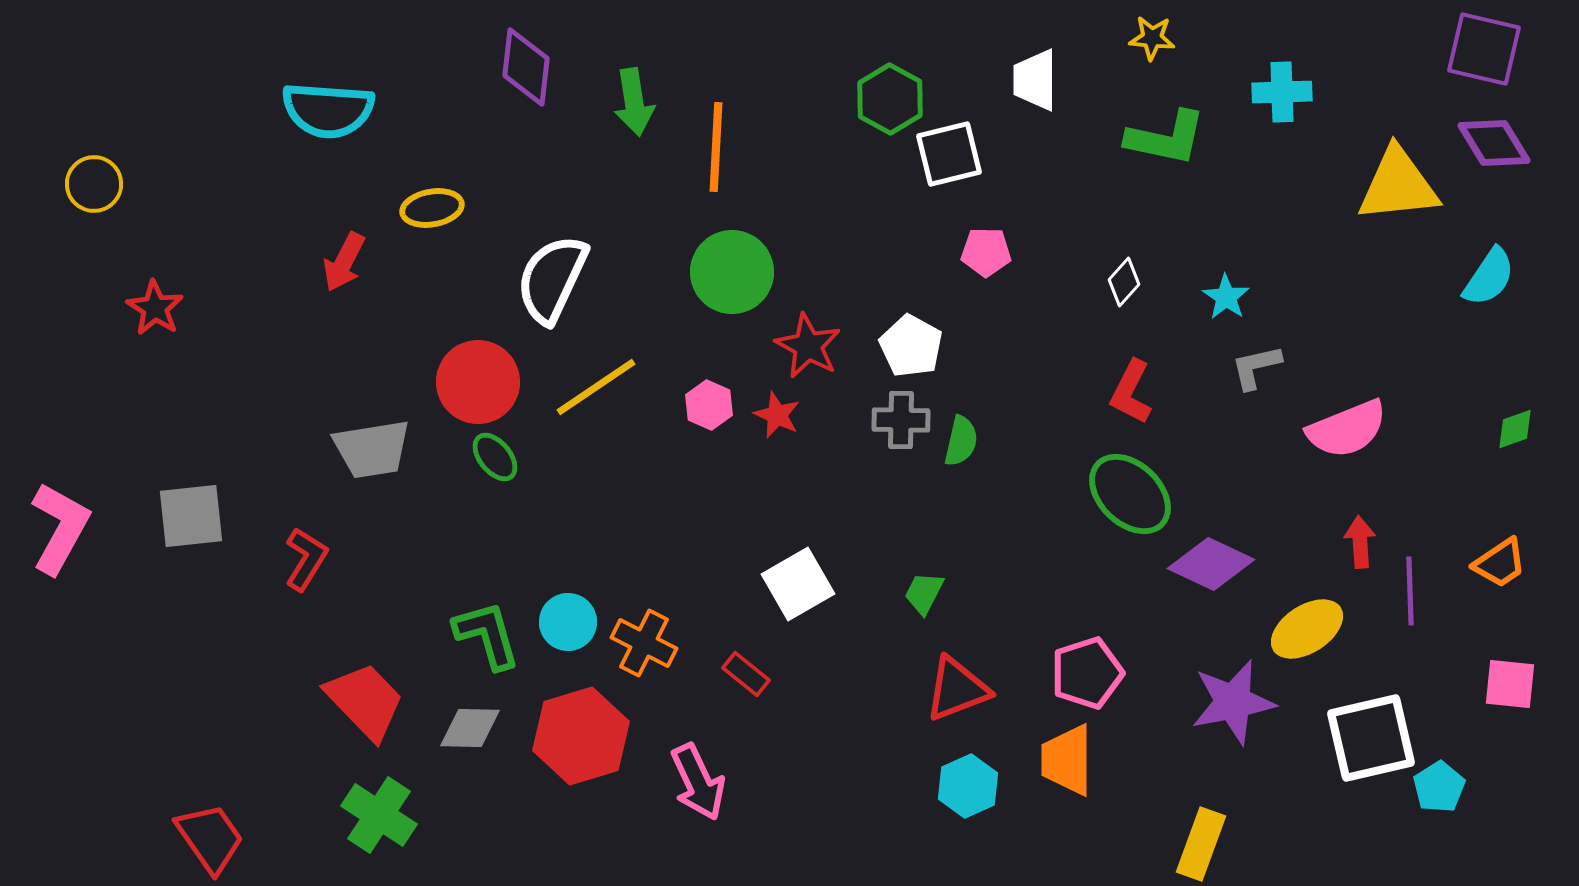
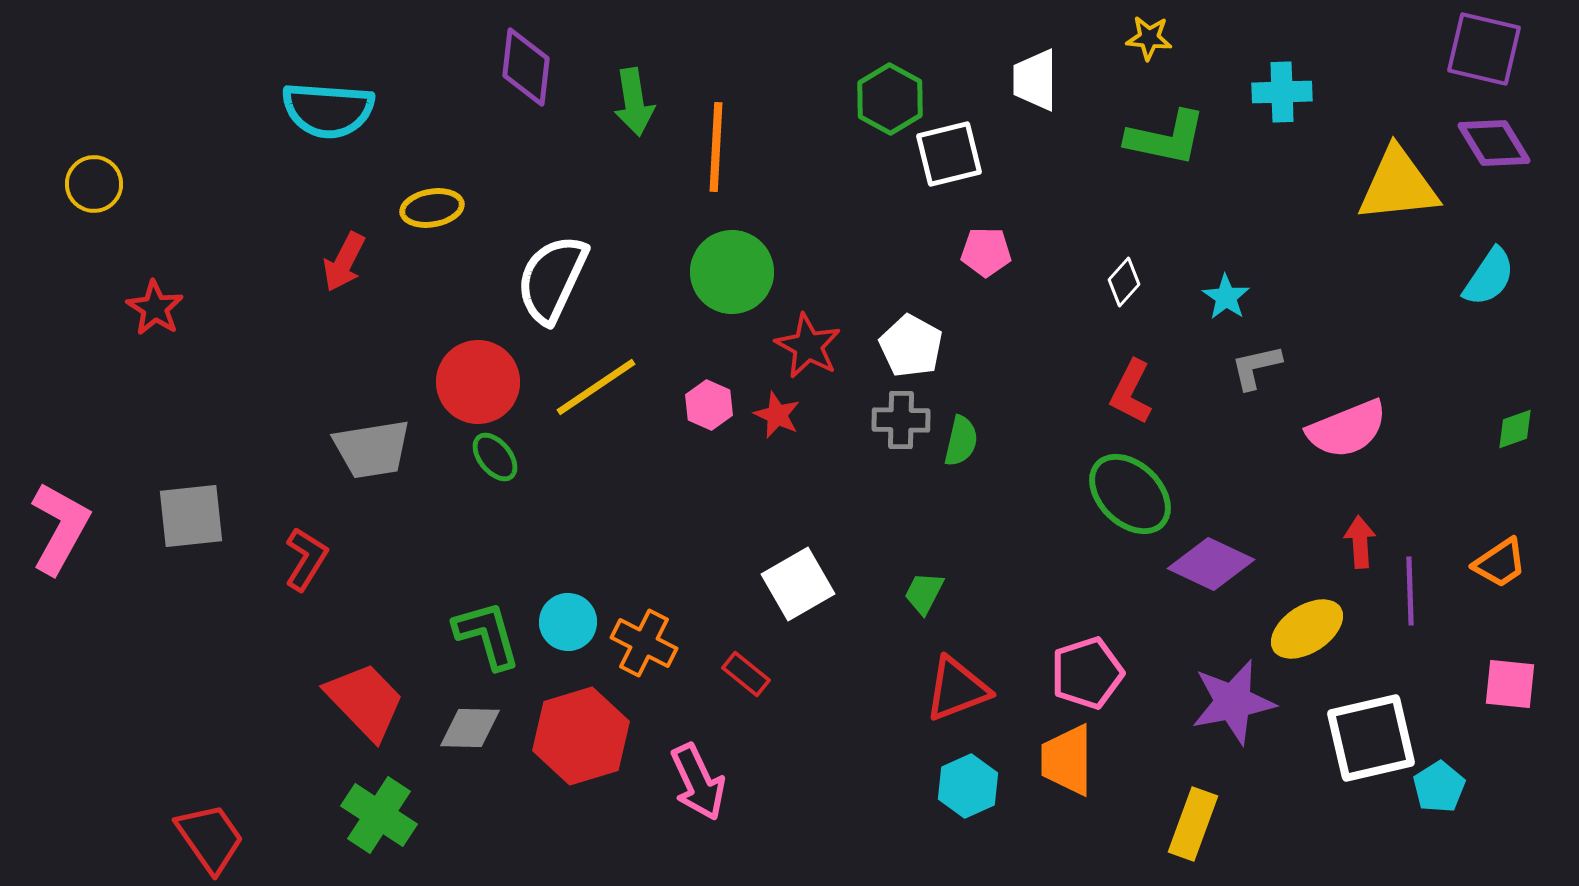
yellow star at (1152, 38): moved 3 px left
yellow rectangle at (1201, 844): moved 8 px left, 20 px up
